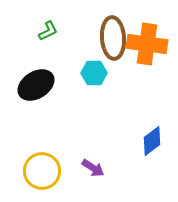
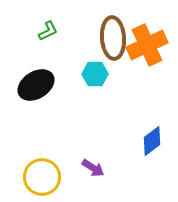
orange cross: moved 1 px down; rotated 33 degrees counterclockwise
cyan hexagon: moved 1 px right, 1 px down
yellow circle: moved 6 px down
